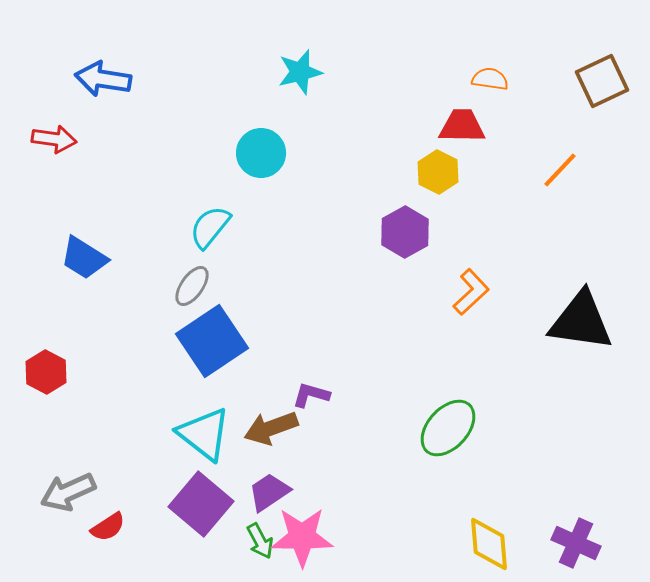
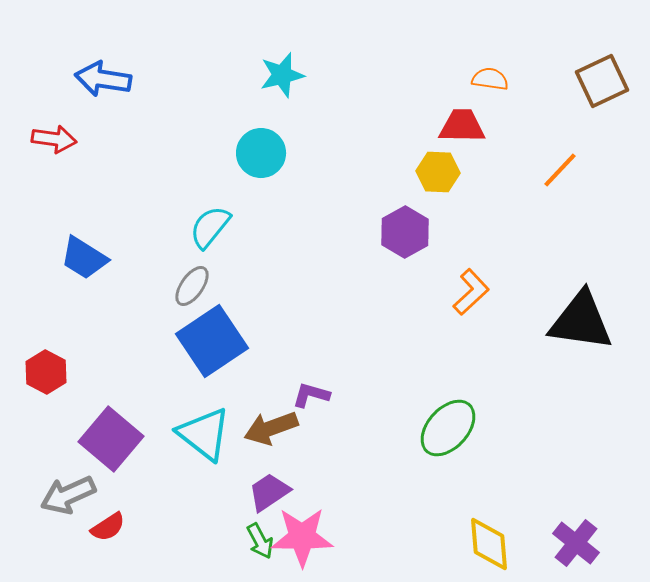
cyan star: moved 18 px left, 3 px down
yellow hexagon: rotated 24 degrees counterclockwise
gray arrow: moved 3 px down
purple square: moved 90 px left, 65 px up
purple cross: rotated 15 degrees clockwise
